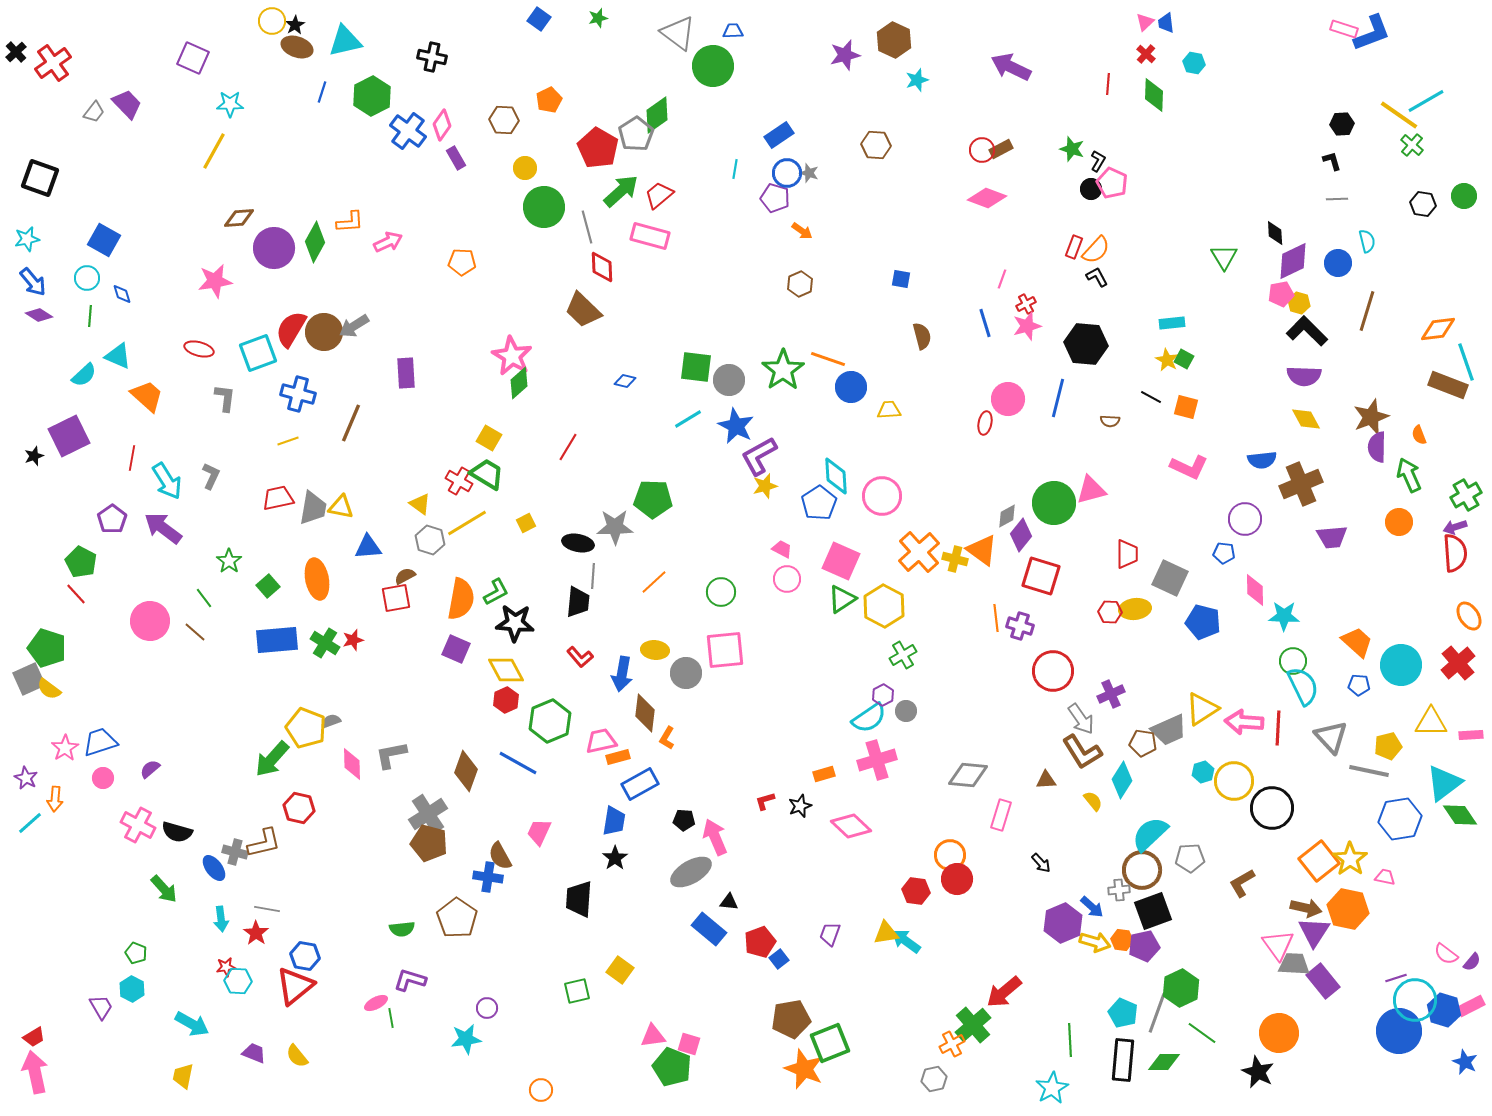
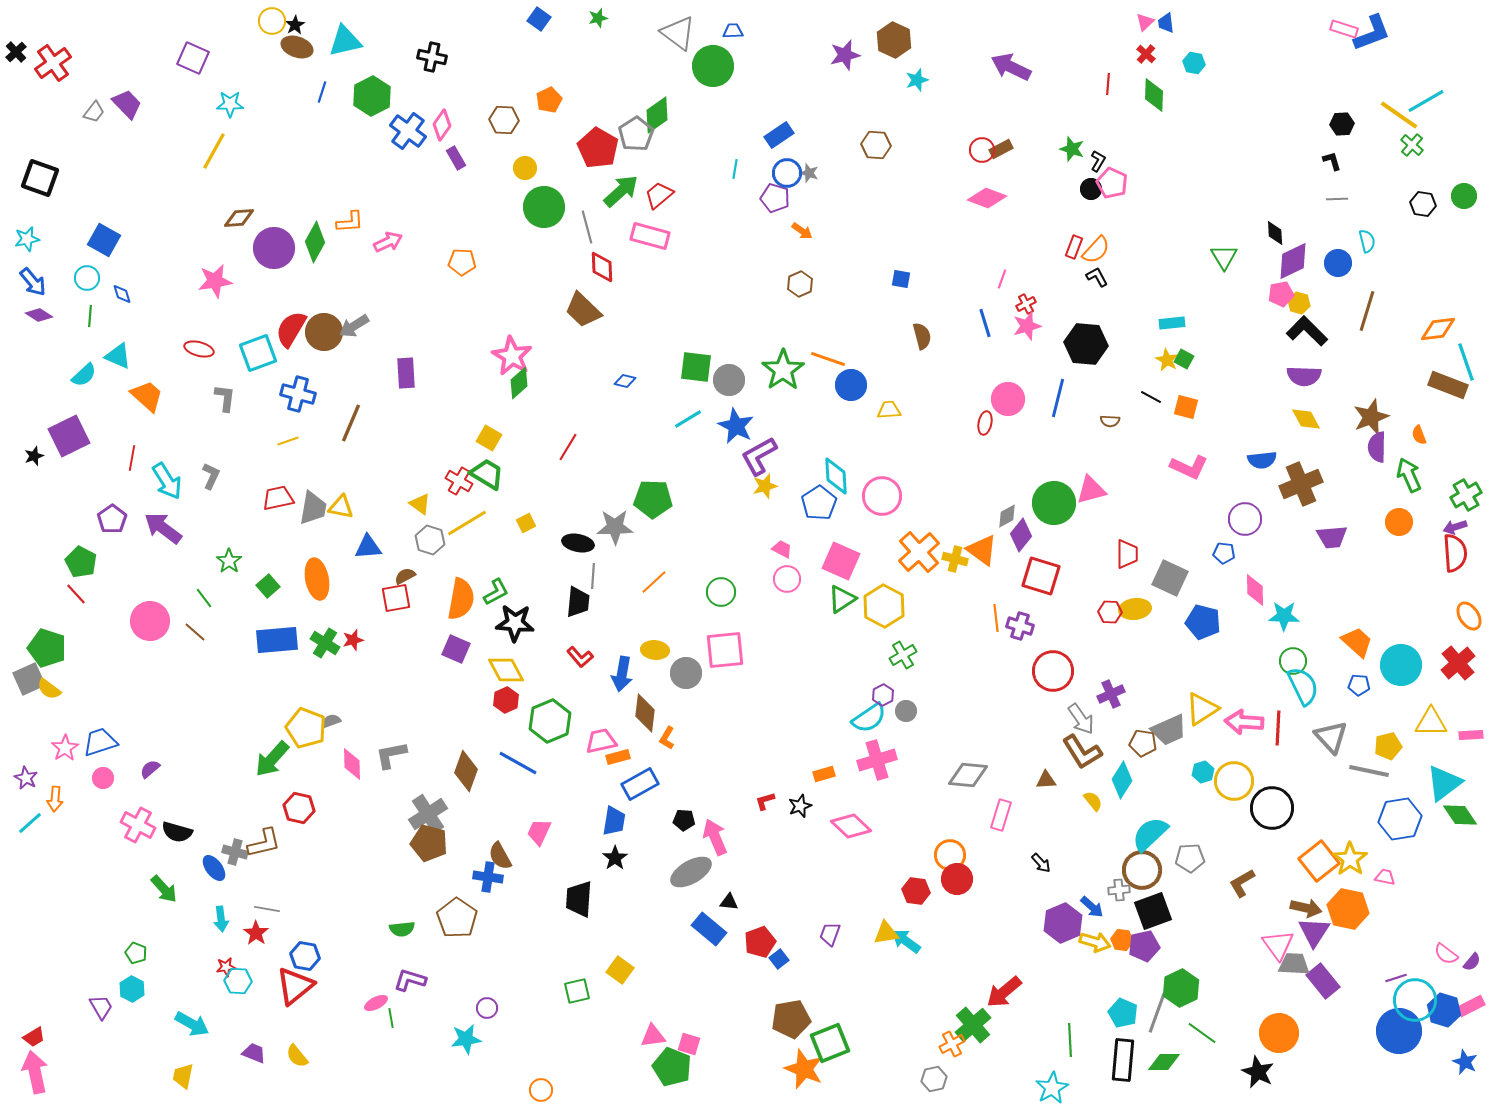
blue circle at (851, 387): moved 2 px up
